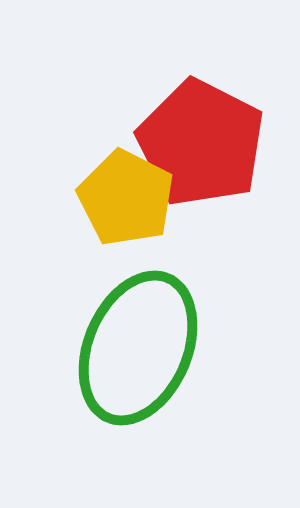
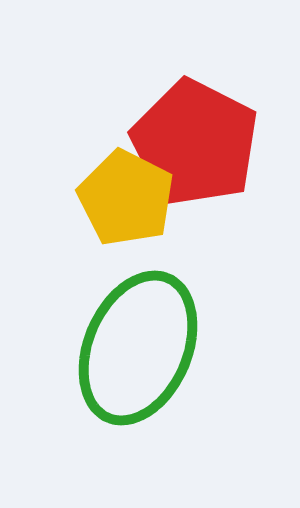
red pentagon: moved 6 px left
